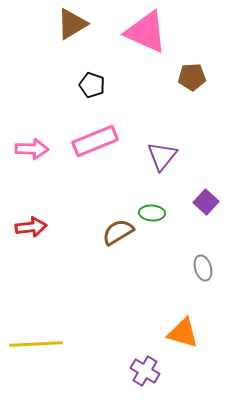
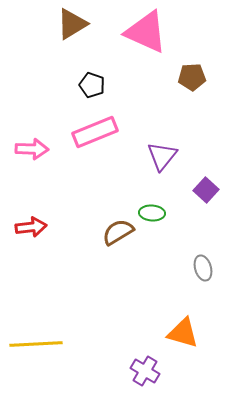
pink rectangle: moved 9 px up
purple square: moved 12 px up
